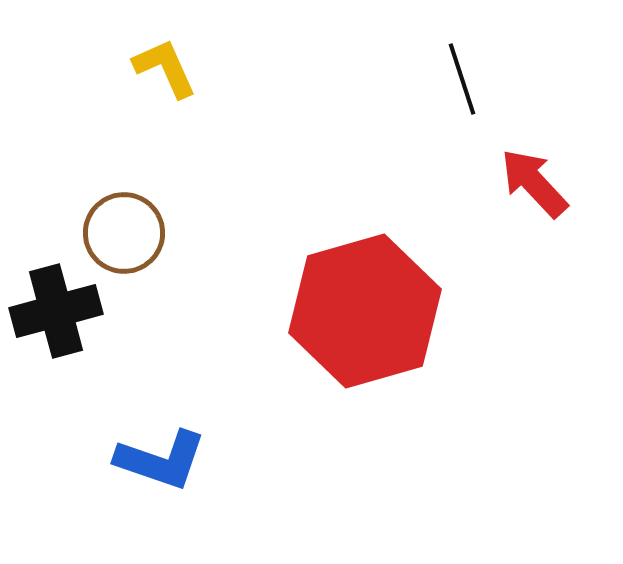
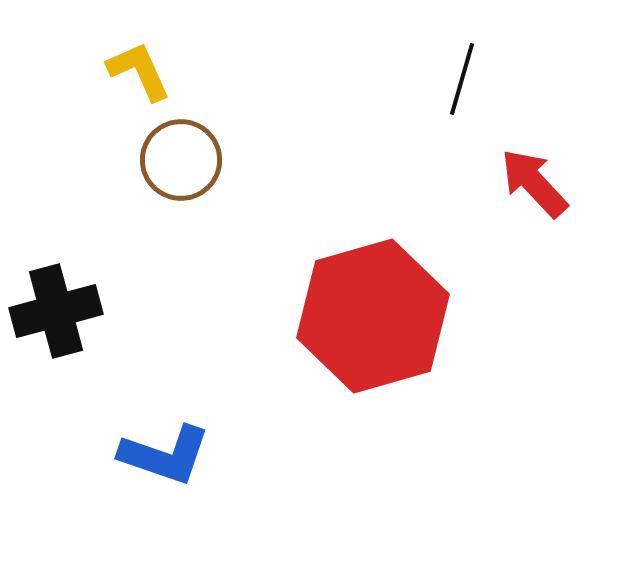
yellow L-shape: moved 26 px left, 3 px down
black line: rotated 34 degrees clockwise
brown circle: moved 57 px right, 73 px up
red hexagon: moved 8 px right, 5 px down
blue L-shape: moved 4 px right, 5 px up
